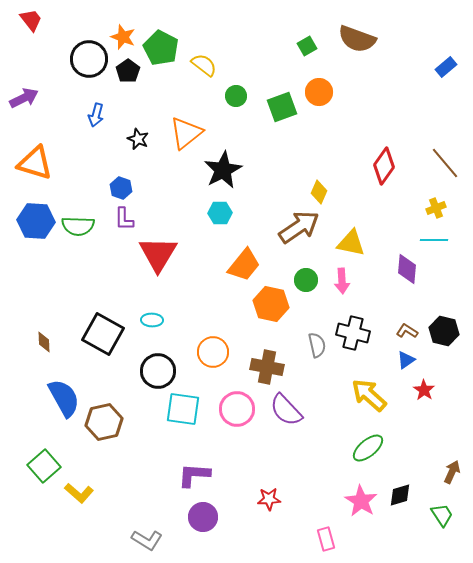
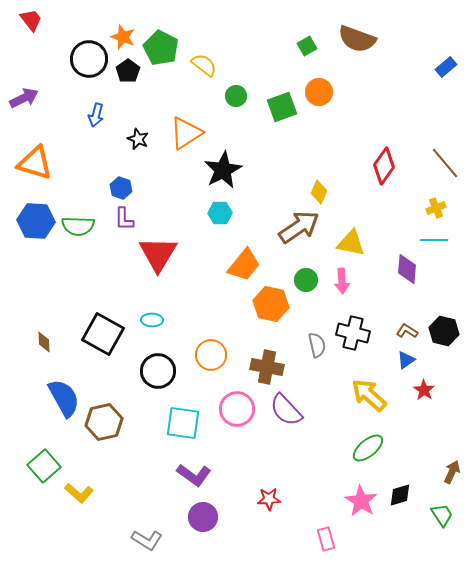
orange triangle at (186, 133): rotated 6 degrees clockwise
orange circle at (213, 352): moved 2 px left, 3 px down
cyan square at (183, 409): moved 14 px down
purple L-shape at (194, 475): rotated 148 degrees counterclockwise
